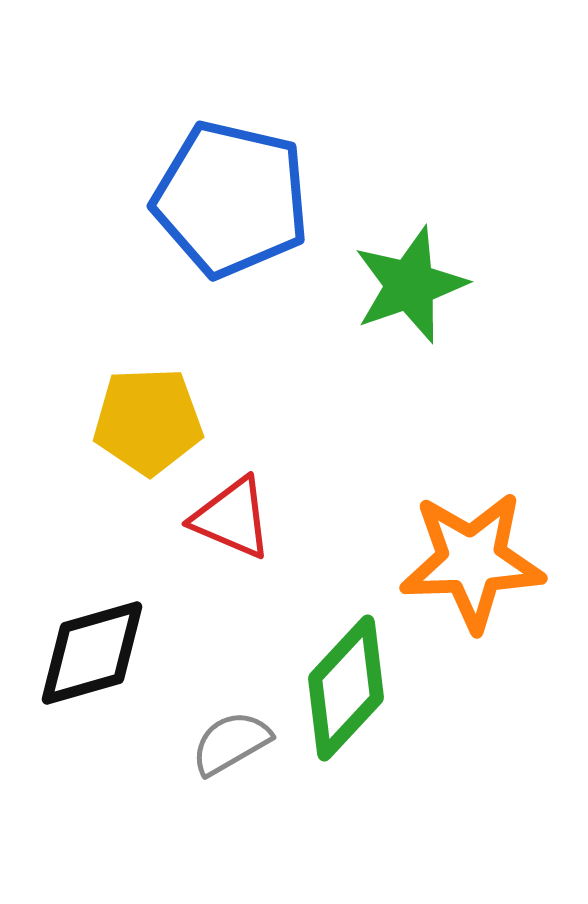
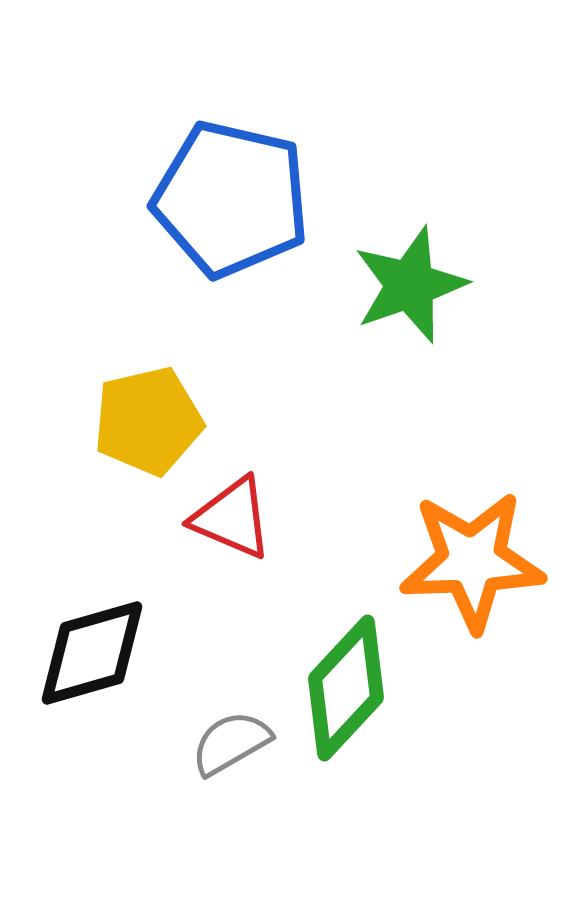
yellow pentagon: rotated 11 degrees counterclockwise
